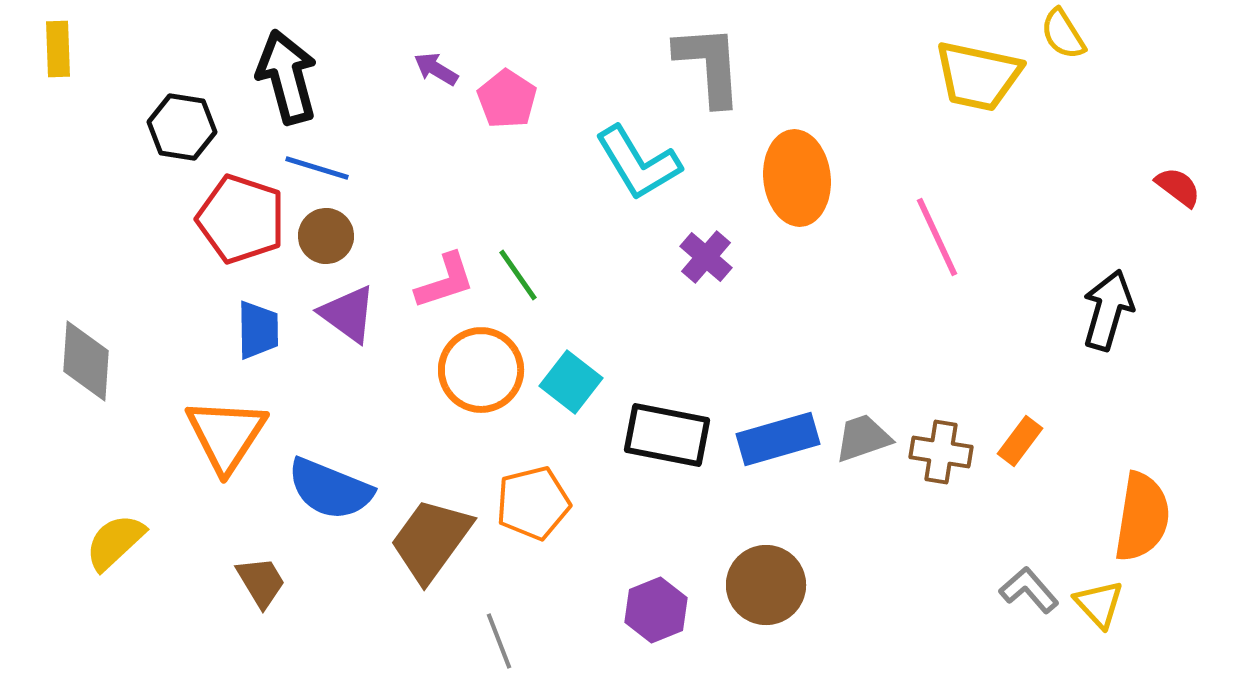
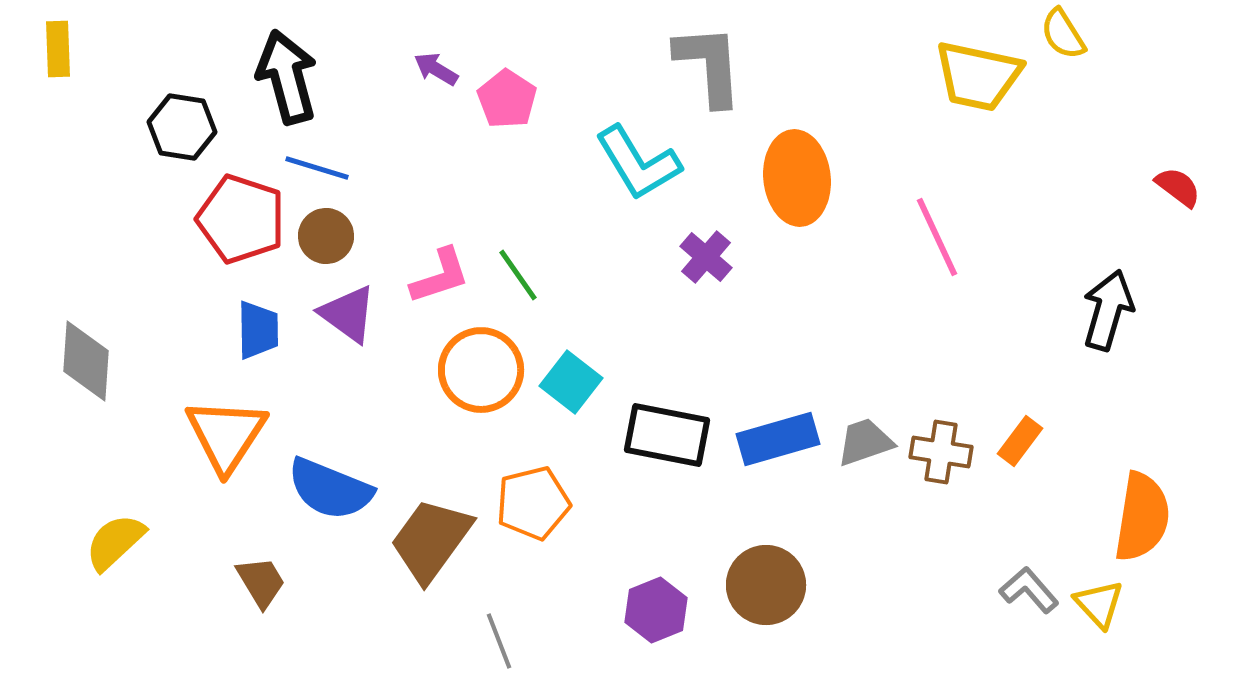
pink L-shape at (445, 281): moved 5 px left, 5 px up
gray trapezoid at (863, 438): moved 2 px right, 4 px down
